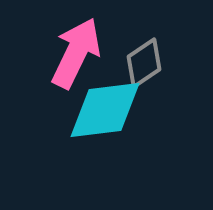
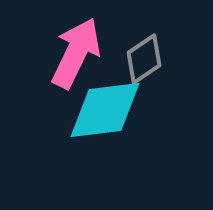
gray diamond: moved 4 px up
